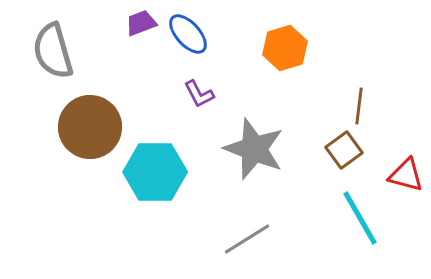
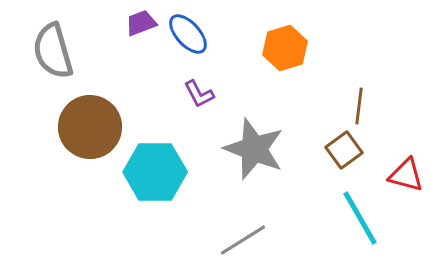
gray line: moved 4 px left, 1 px down
